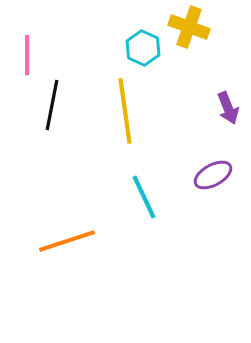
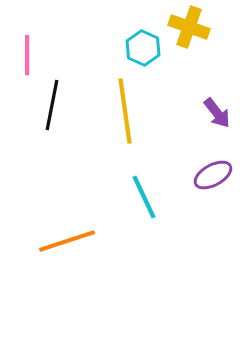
purple arrow: moved 11 px left, 5 px down; rotated 16 degrees counterclockwise
